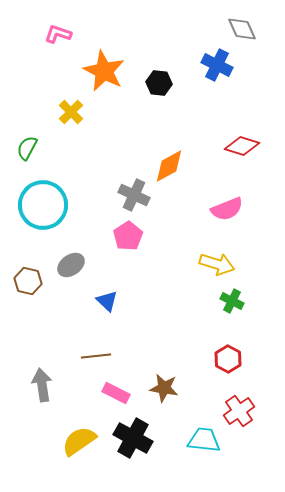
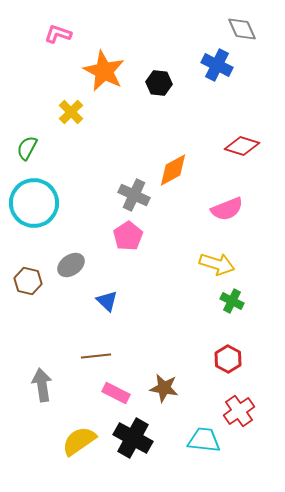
orange diamond: moved 4 px right, 4 px down
cyan circle: moved 9 px left, 2 px up
